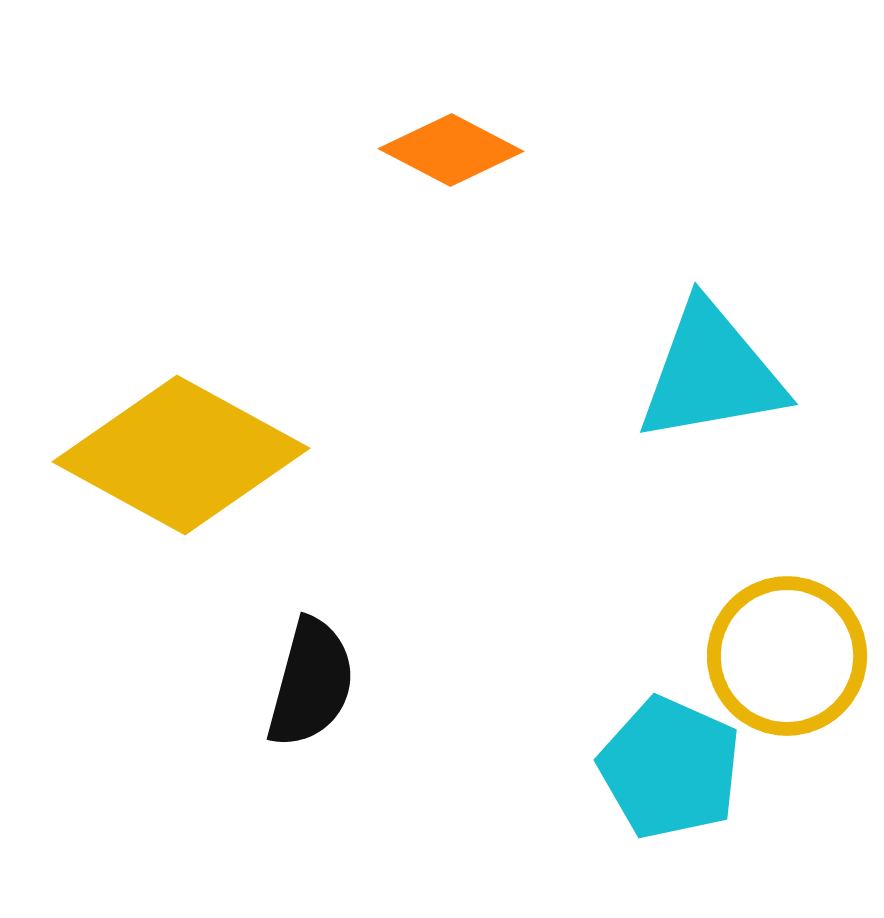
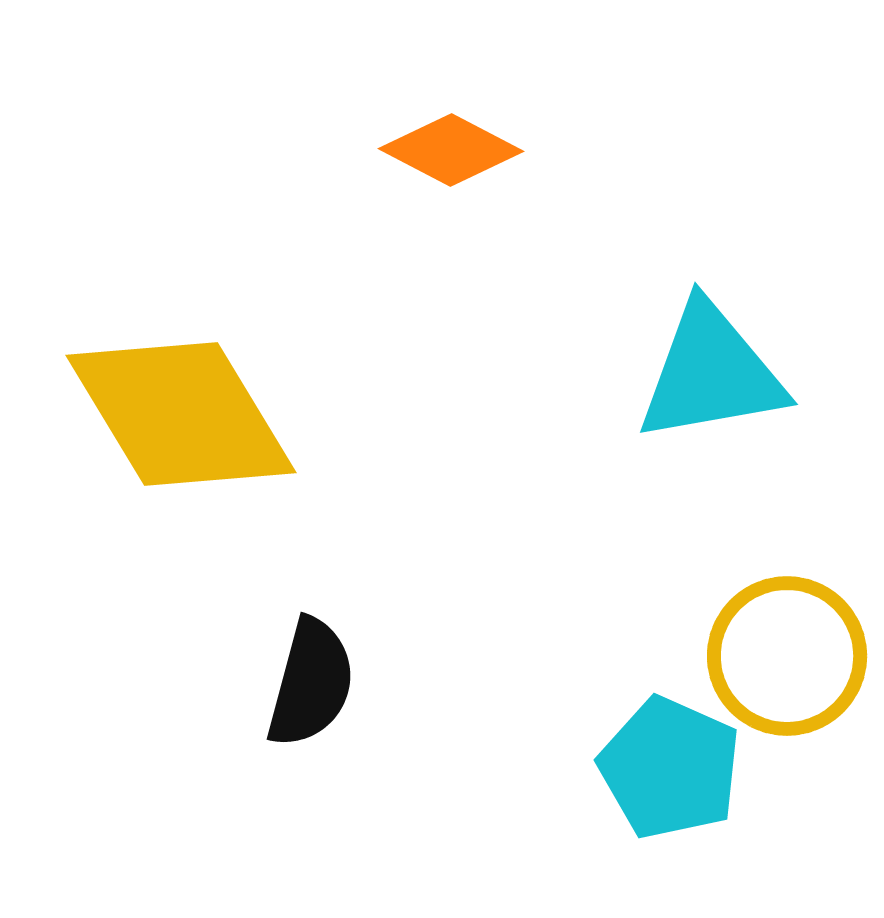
yellow diamond: moved 41 px up; rotated 30 degrees clockwise
